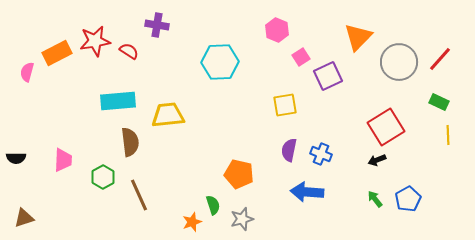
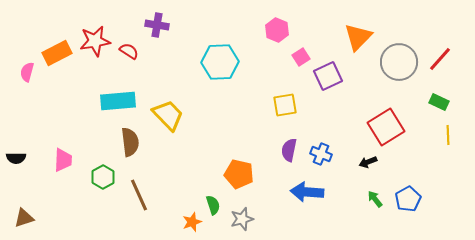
yellow trapezoid: rotated 52 degrees clockwise
black arrow: moved 9 px left, 2 px down
